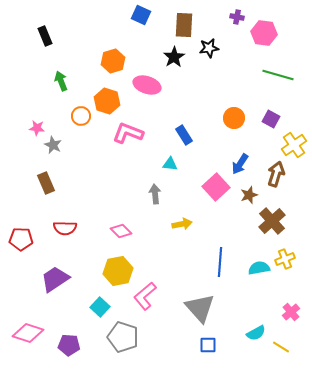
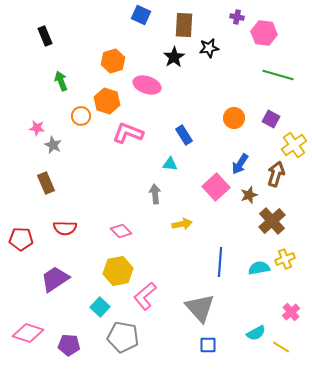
gray pentagon at (123, 337): rotated 8 degrees counterclockwise
